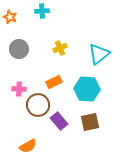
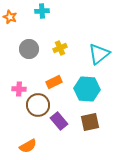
gray circle: moved 10 px right
